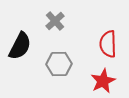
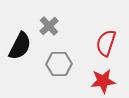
gray cross: moved 6 px left, 5 px down
red semicircle: moved 2 px left, 1 px up; rotated 20 degrees clockwise
red star: rotated 20 degrees clockwise
